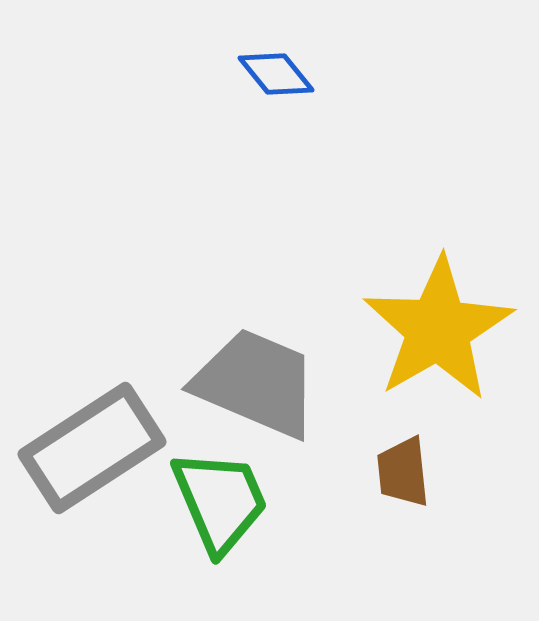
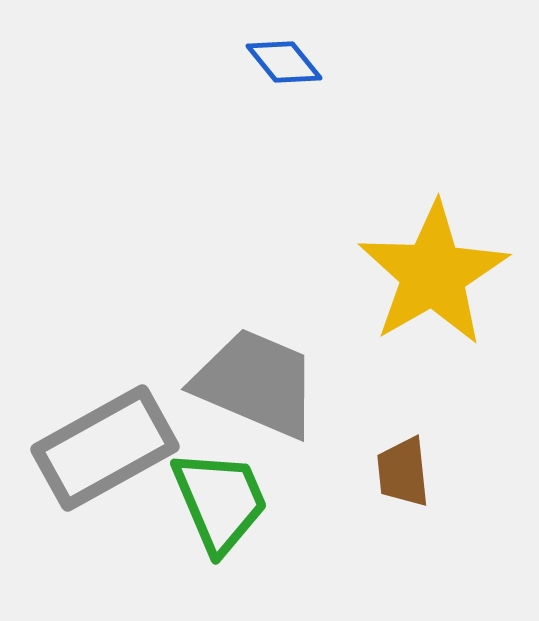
blue diamond: moved 8 px right, 12 px up
yellow star: moved 5 px left, 55 px up
gray rectangle: moved 13 px right; rotated 4 degrees clockwise
